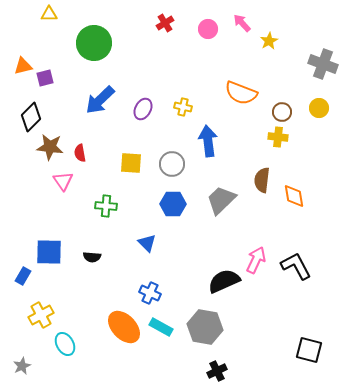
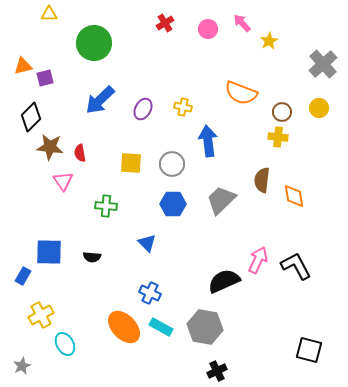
gray cross at (323, 64): rotated 28 degrees clockwise
pink arrow at (256, 260): moved 2 px right
